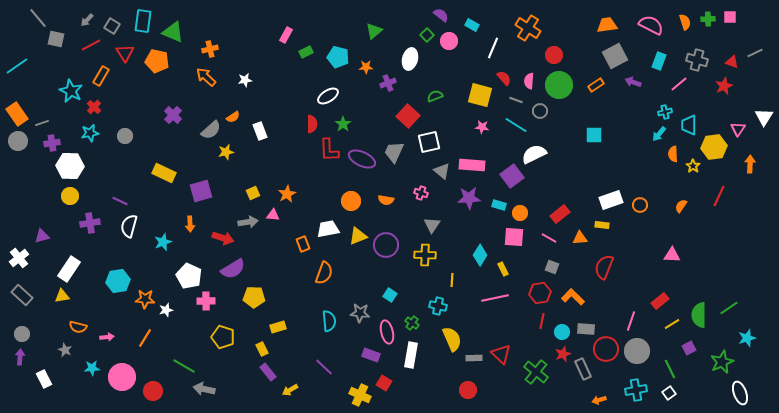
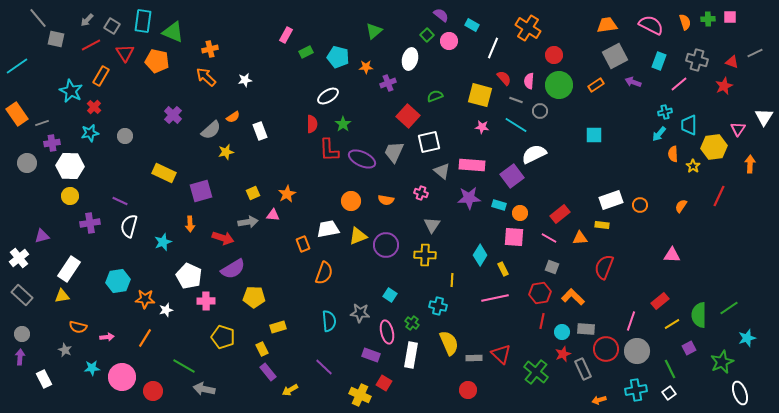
gray circle at (18, 141): moved 9 px right, 22 px down
yellow semicircle at (452, 339): moved 3 px left, 4 px down
